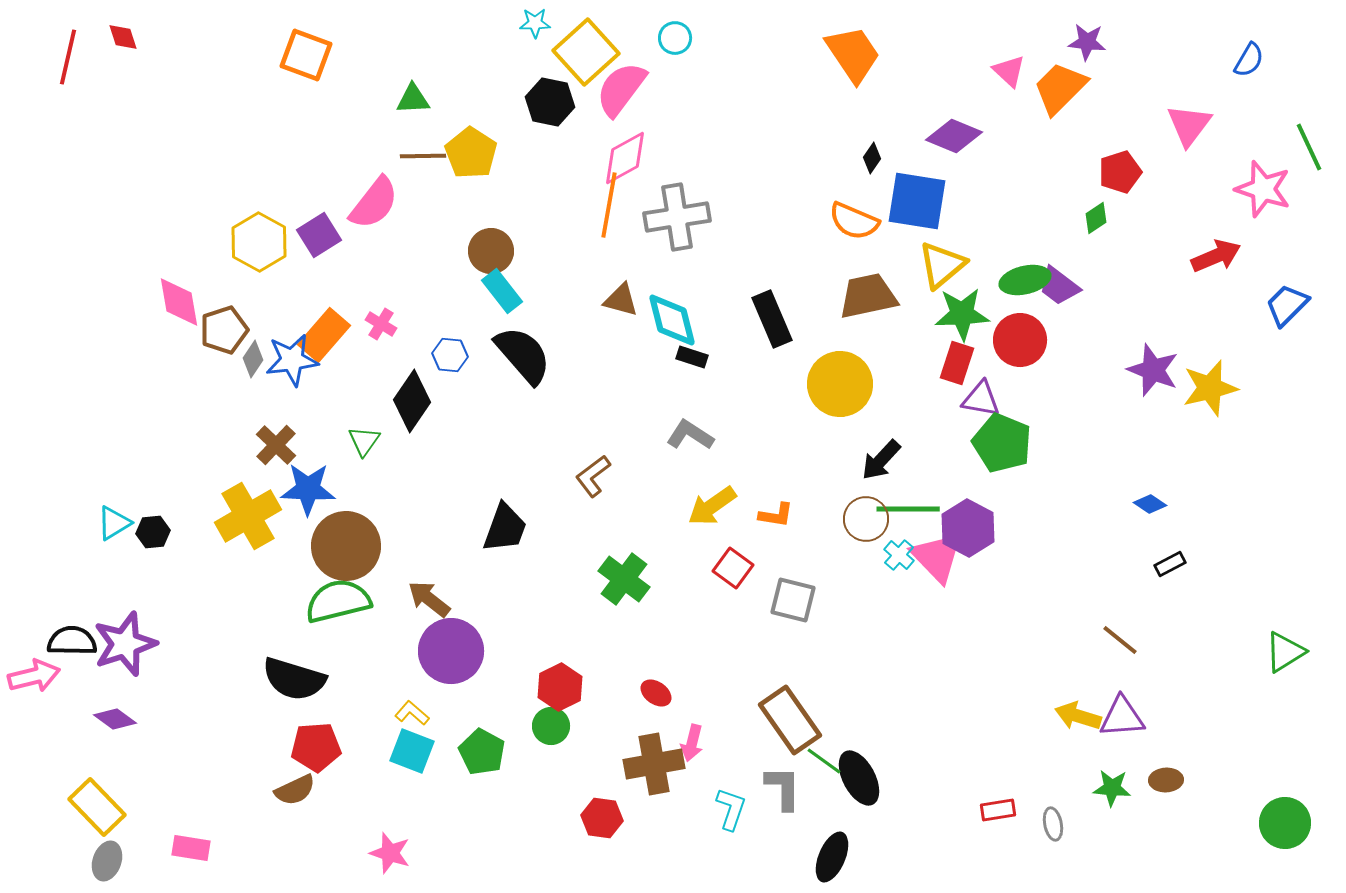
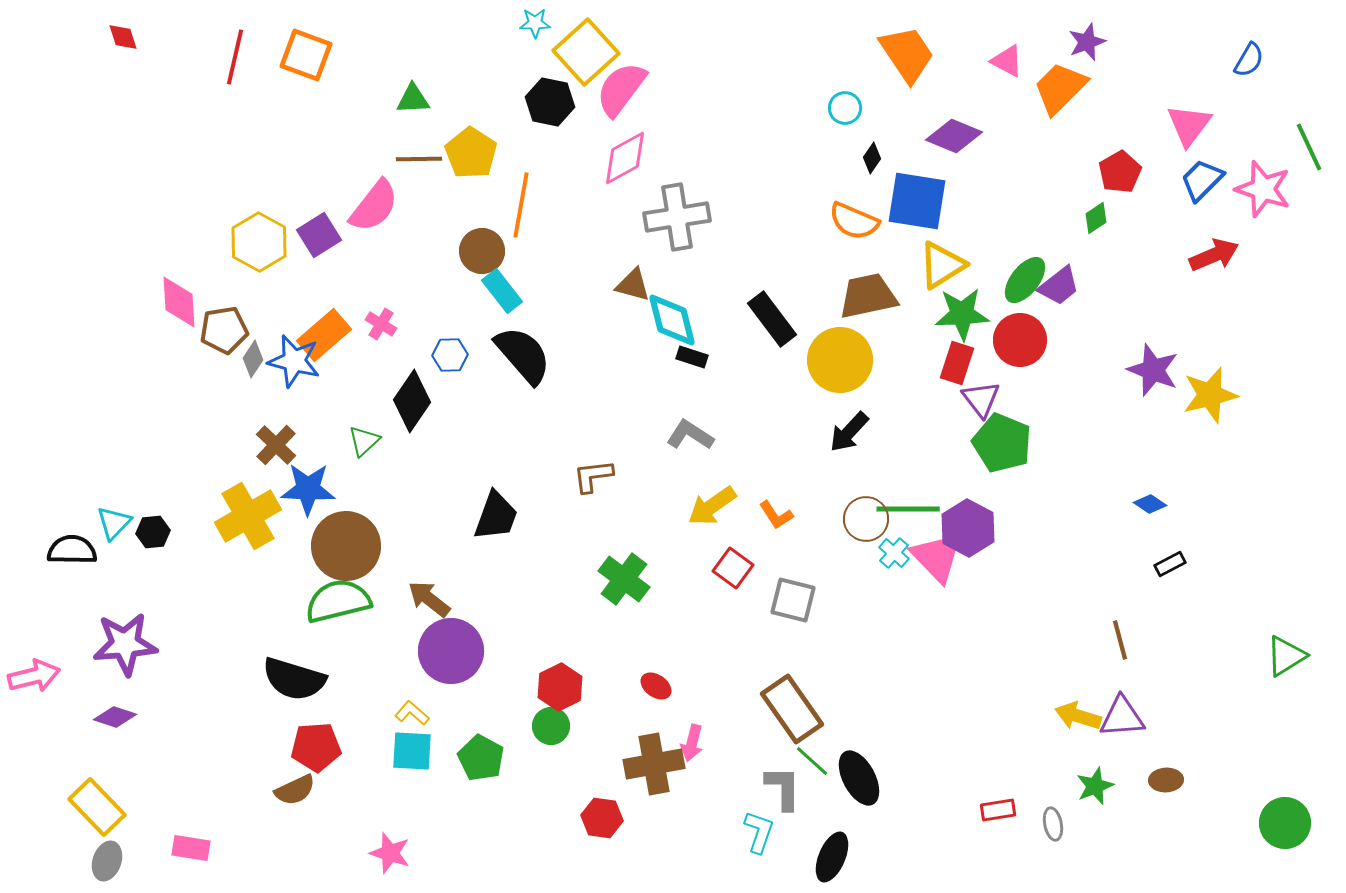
cyan circle at (675, 38): moved 170 px right, 70 px down
purple star at (1087, 42): rotated 27 degrees counterclockwise
orange trapezoid at (853, 54): moved 54 px right
red line at (68, 57): moved 167 px right
pink triangle at (1009, 71): moved 2 px left, 10 px up; rotated 15 degrees counterclockwise
brown line at (423, 156): moved 4 px left, 3 px down
red pentagon at (1120, 172): rotated 12 degrees counterclockwise
pink semicircle at (374, 203): moved 3 px down
orange line at (609, 205): moved 88 px left
brown circle at (491, 251): moved 9 px left
red arrow at (1216, 256): moved 2 px left, 1 px up
yellow triangle at (942, 265): rotated 8 degrees clockwise
green ellipse at (1025, 280): rotated 39 degrees counterclockwise
purple trapezoid at (1059, 286): rotated 75 degrees counterclockwise
brown triangle at (621, 300): moved 12 px right, 15 px up
pink diamond at (179, 302): rotated 6 degrees clockwise
blue trapezoid at (1287, 305): moved 85 px left, 125 px up
black rectangle at (772, 319): rotated 14 degrees counterclockwise
brown pentagon at (224, 330): rotated 9 degrees clockwise
orange rectangle at (324, 335): rotated 8 degrees clockwise
blue hexagon at (450, 355): rotated 8 degrees counterclockwise
blue star at (292, 360): moved 2 px right, 1 px down; rotated 22 degrees clockwise
yellow circle at (840, 384): moved 24 px up
yellow star at (1210, 388): moved 7 px down
purple triangle at (981, 399): rotated 42 degrees clockwise
green triangle at (364, 441): rotated 12 degrees clockwise
black arrow at (881, 460): moved 32 px left, 28 px up
brown L-shape at (593, 476): rotated 30 degrees clockwise
orange L-shape at (776, 515): rotated 48 degrees clockwise
cyan triangle at (114, 523): rotated 15 degrees counterclockwise
black trapezoid at (505, 528): moved 9 px left, 12 px up
cyan cross at (899, 555): moved 5 px left, 2 px up
brown line at (1120, 640): rotated 36 degrees clockwise
black semicircle at (72, 641): moved 91 px up
purple star at (125, 644): rotated 14 degrees clockwise
green triangle at (1285, 652): moved 1 px right, 4 px down
red ellipse at (656, 693): moved 7 px up
purple diamond at (115, 719): moved 2 px up; rotated 18 degrees counterclockwise
brown rectangle at (790, 720): moved 2 px right, 11 px up
cyan square at (412, 751): rotated 18 degrees counterclockwise
green pentagon at (482, 752): moved 1 px left, 6 px down
green line at (824, 761): moved 12 px left; rotated 6 degrees clockwise
green star at (1112, 788): moved 17 px left, 2 px up; rotated 27 degrees counterclockwise
cyan L-shape at (731, 809): moved 28 px right, 23 px down
